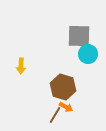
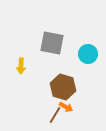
gray square: moved 27 px left, 7 px down; rotated 10 degrees clockwise
